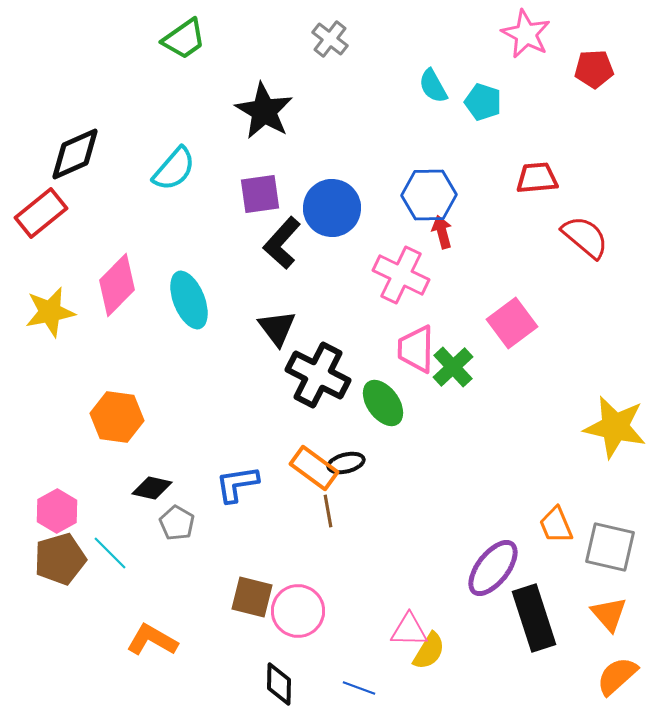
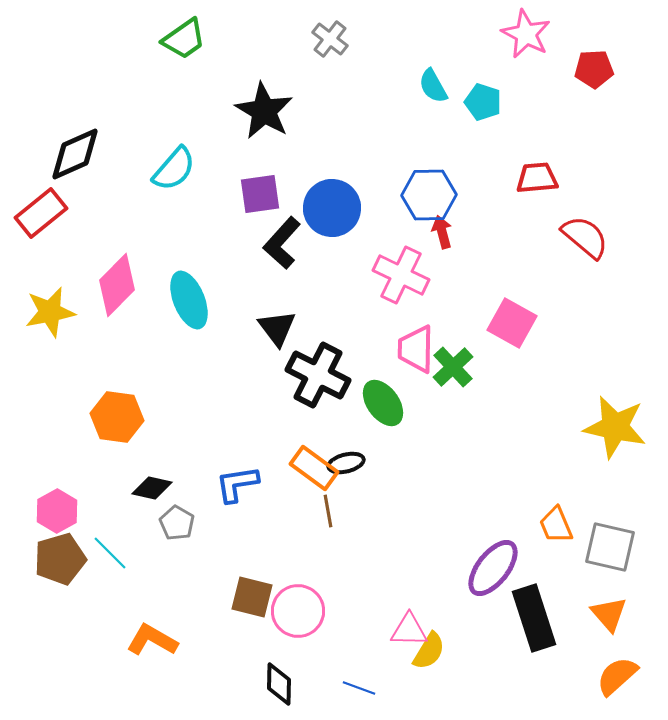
pink square at (512, 323): rotated 24 degrees counterclockwise
